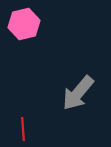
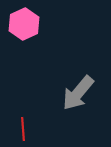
pink hexagon: rotated 12 degrees counterclockwise
